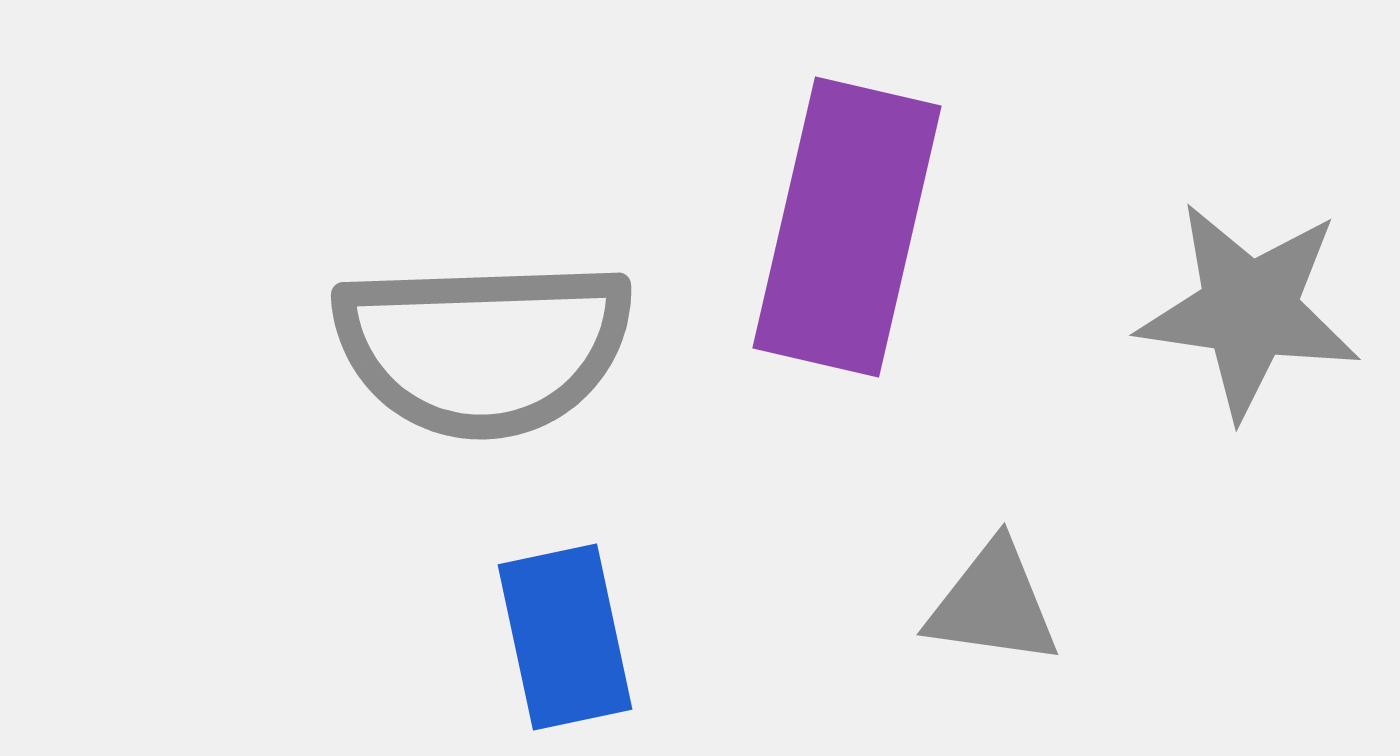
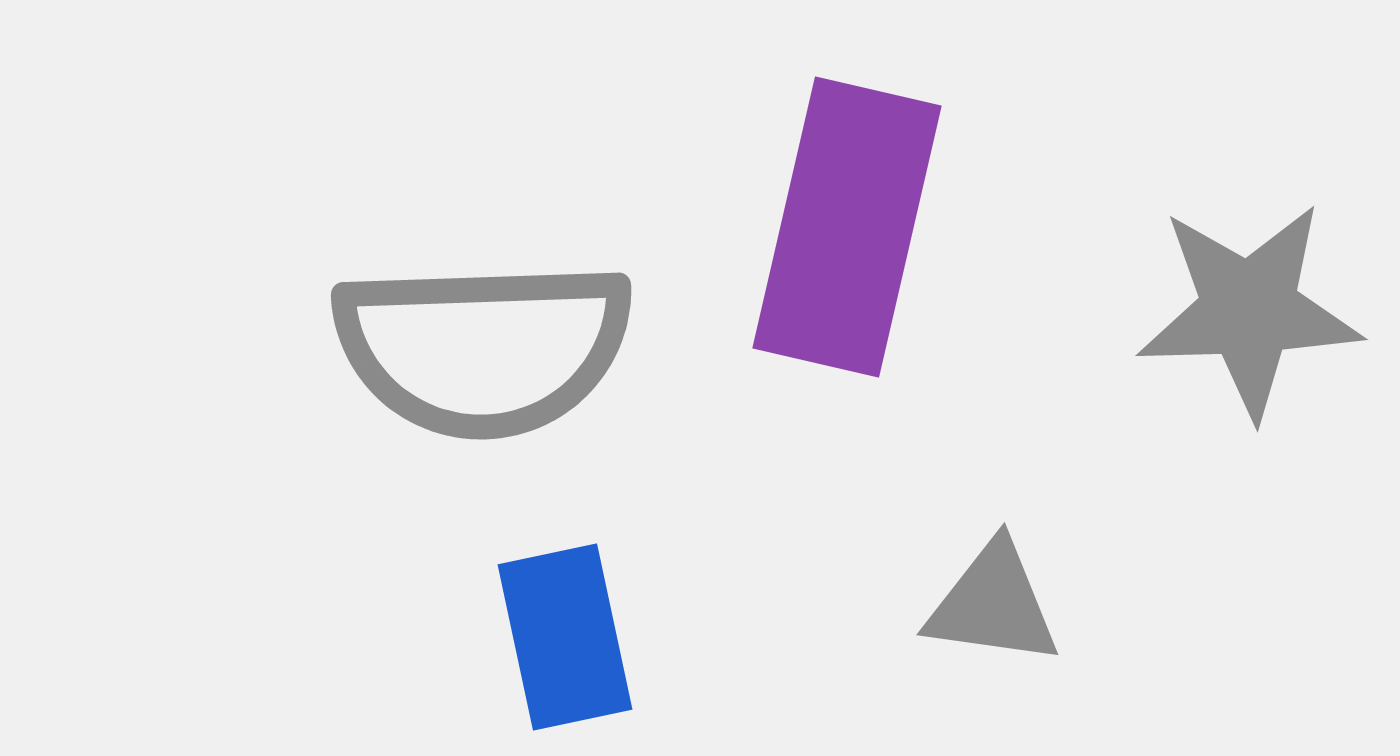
gray star: rotated 10 degrees counterclockwise
